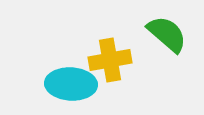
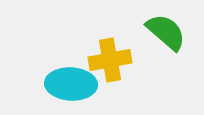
green semicircle: moved 1 px left, 2 px up
